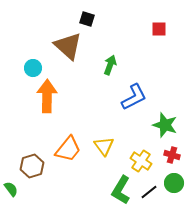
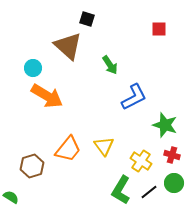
green arrow: rotated 126 degrees clockwise
orange arrow: rotated 120 degrees clockwise
green semicircle: moved 8 px down; rotated 21 degrees counterclockwise
